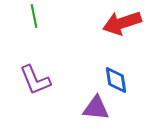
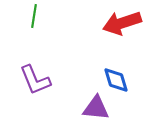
green line: rotated 20 degrees clockwise
blue diamond: rotated 8 degrees counterclockwise
